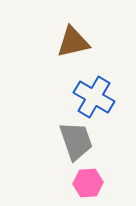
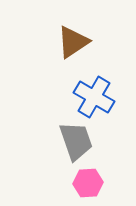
brown triangle: rotated 21 degrees counterclockwise
